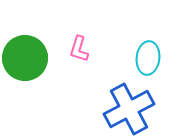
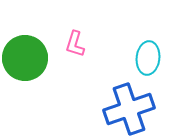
pink L-shape: moved 4 px left, 5 px up
blue cross: rotated 9 degrees clockwise
